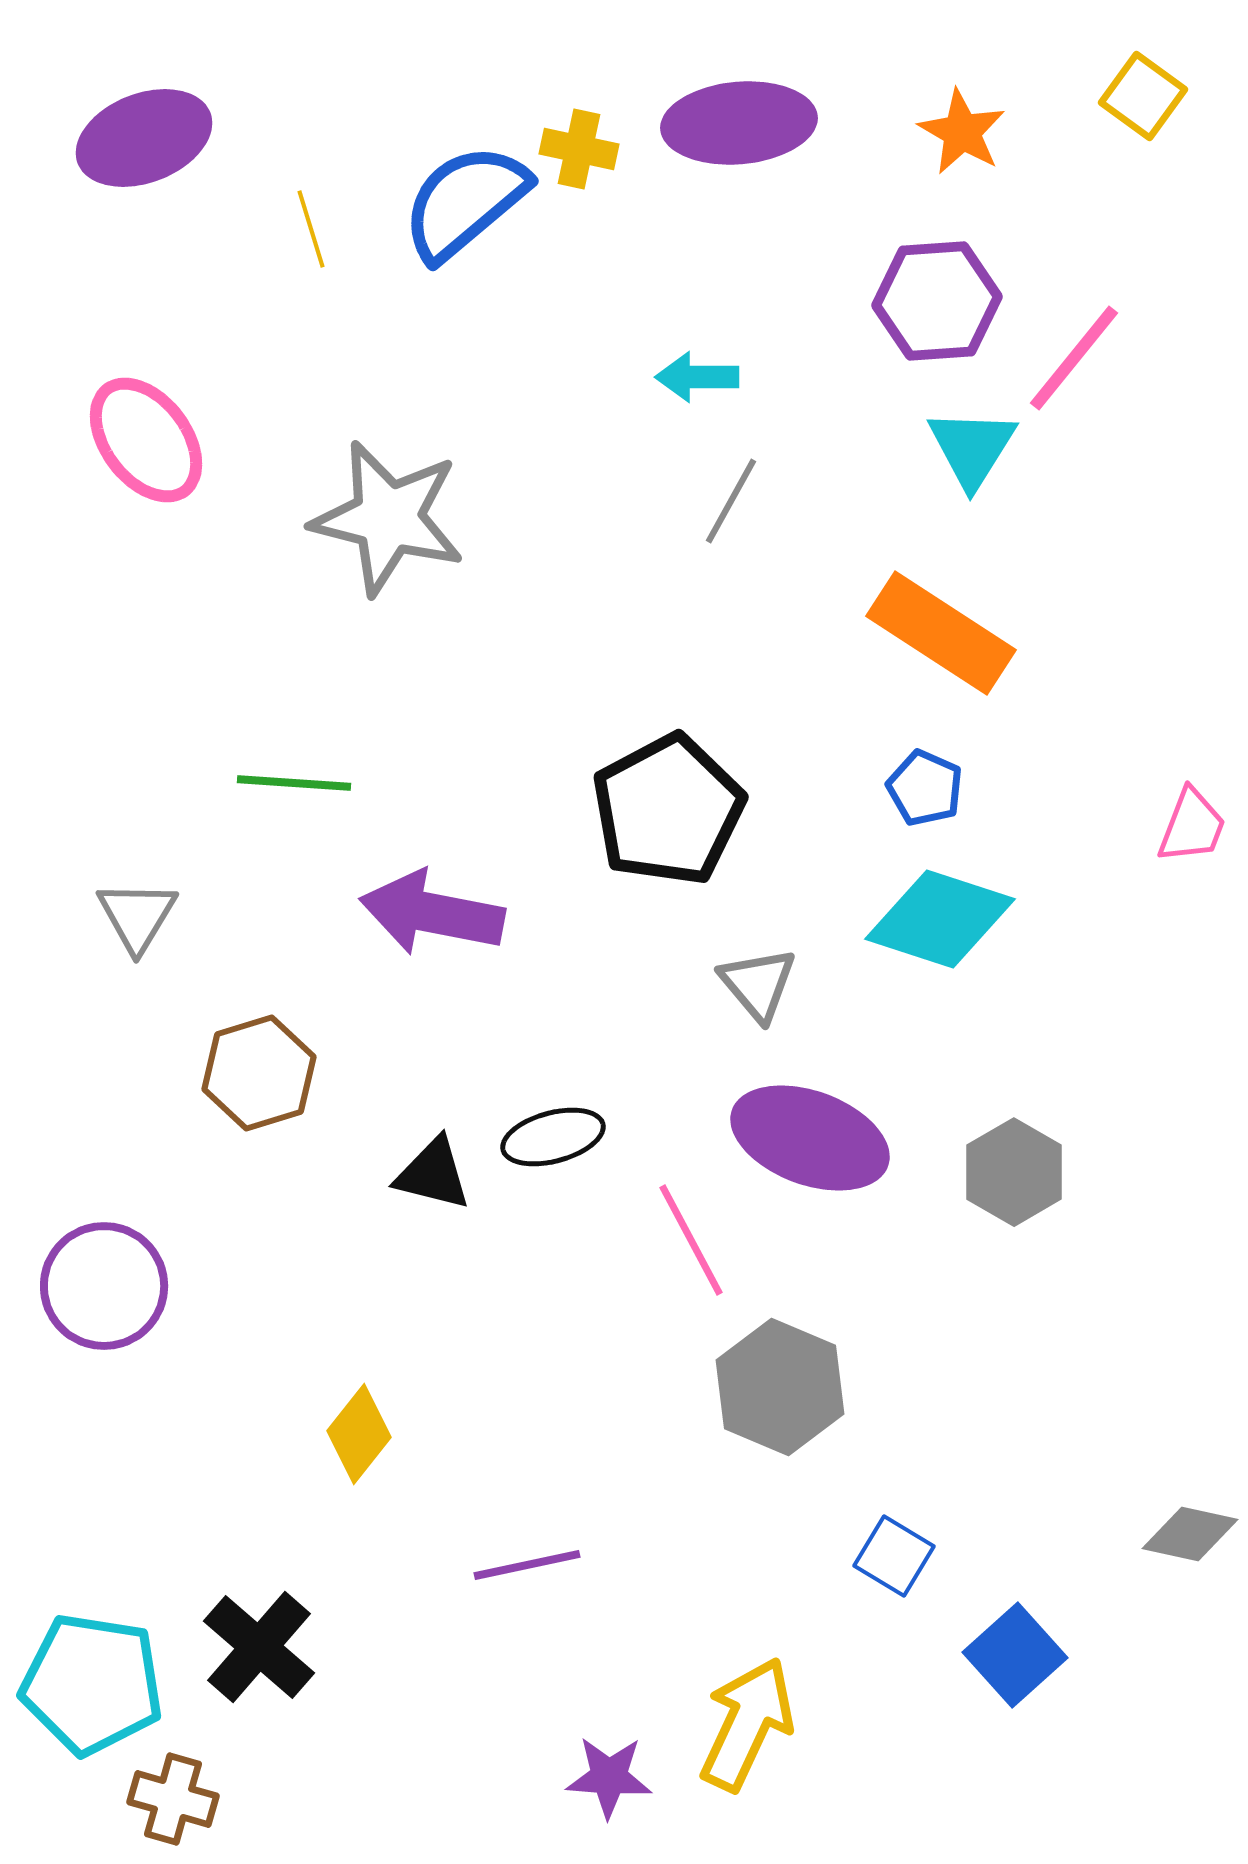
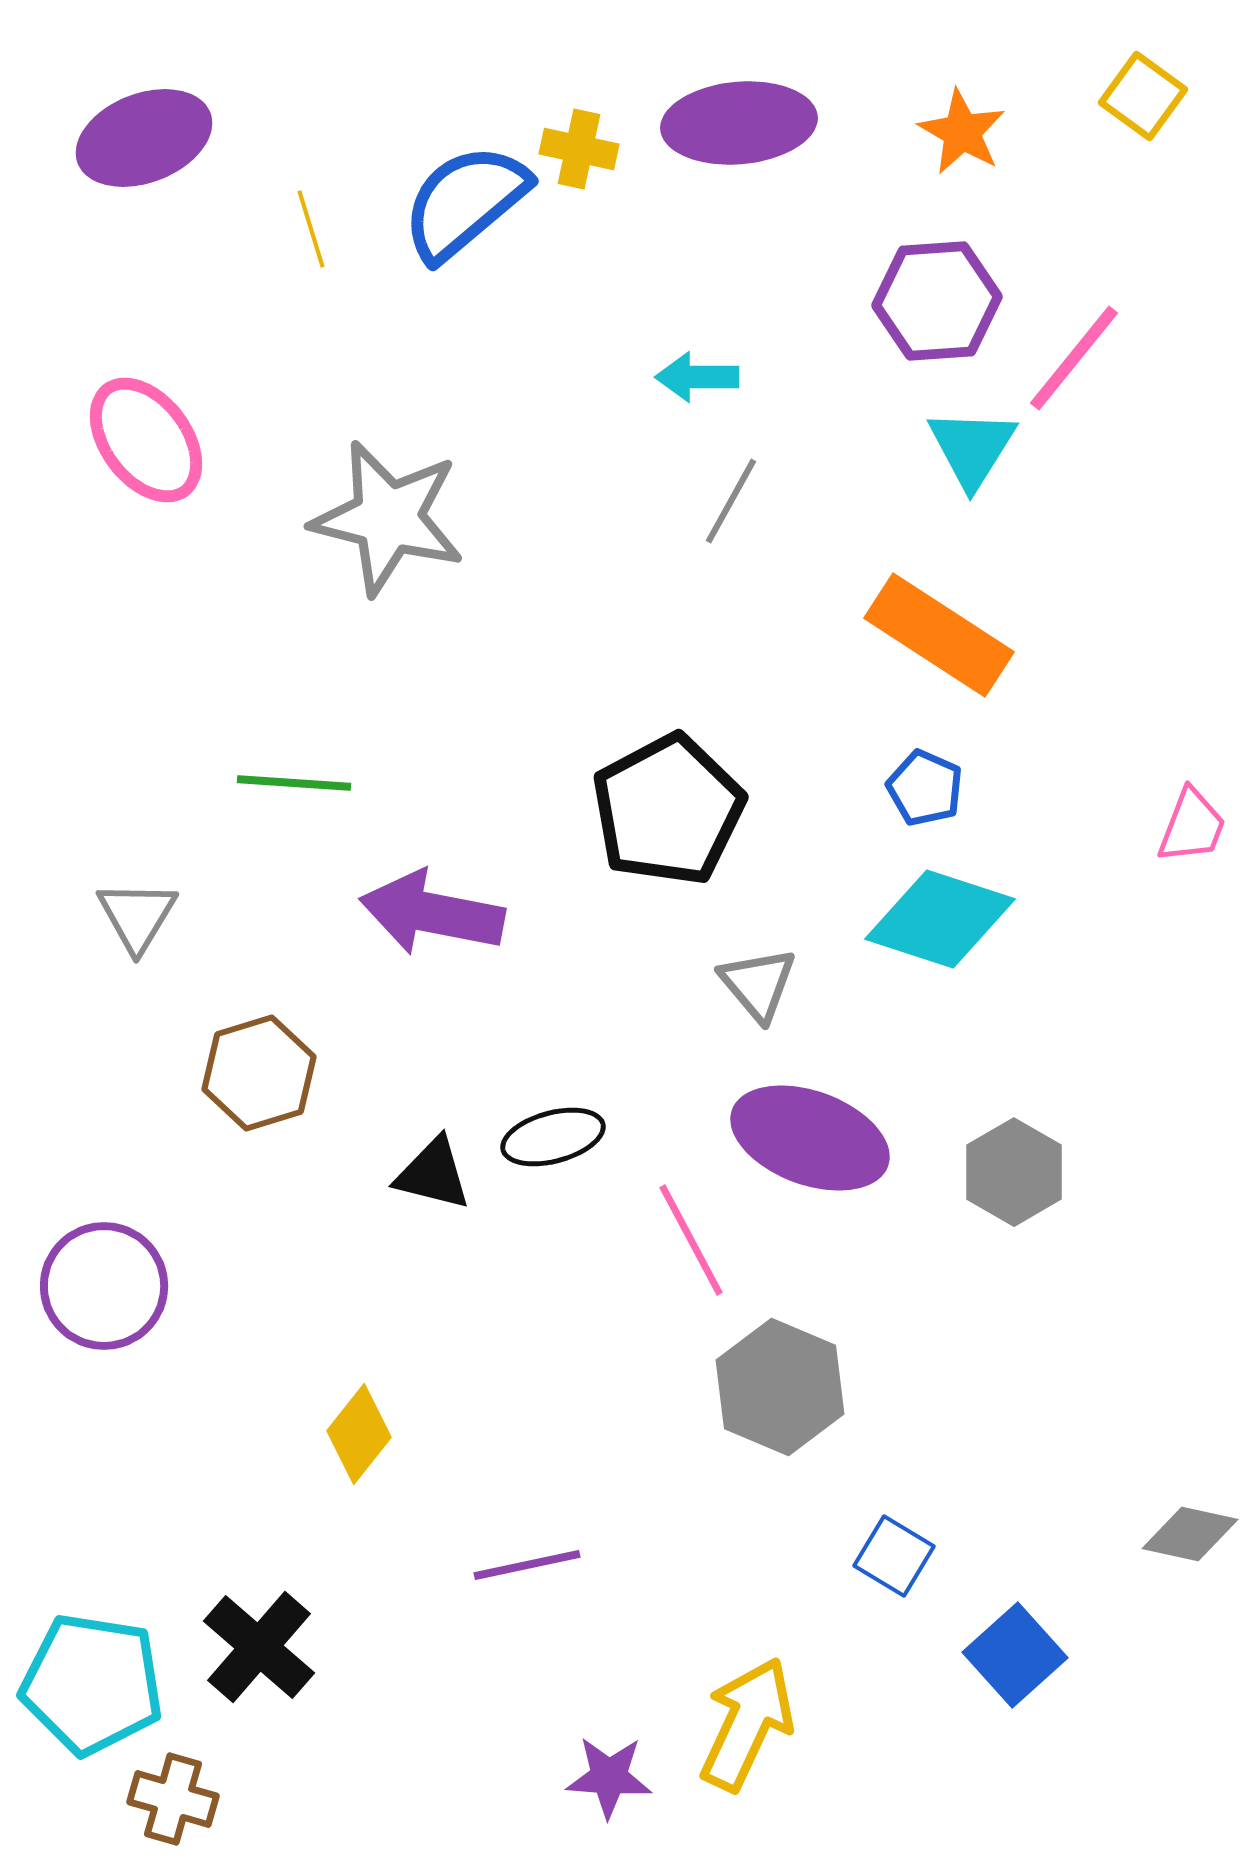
orange rectangle at (941, 633): moved 2 px left, 2 px down
